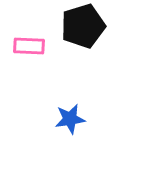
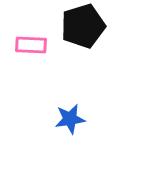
pink rectangle: moved 2 px right, 1 px up
